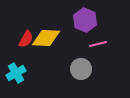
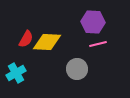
purple hexagon: moved 8 px right, 2 px down; rotated 20 degrees counterclockwise
yellow diamond: moved 1 px right, 4 px down
gray circle: moved 4 px left
